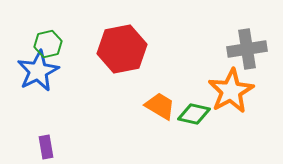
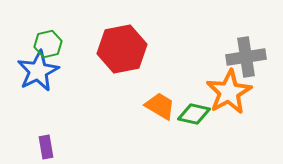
gray cross: moved 1 px left, 8 px down
orange star: moved 2 px left, 1 px down
